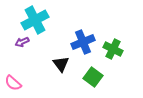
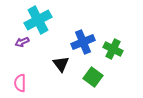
cyan cross: moved 3 px right
pink semicircle: moved 7 px right; rotated 48 degrees clockwise
